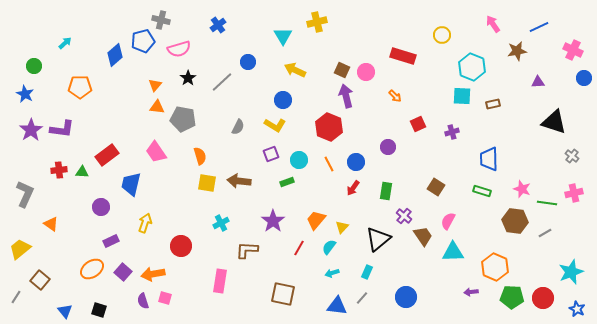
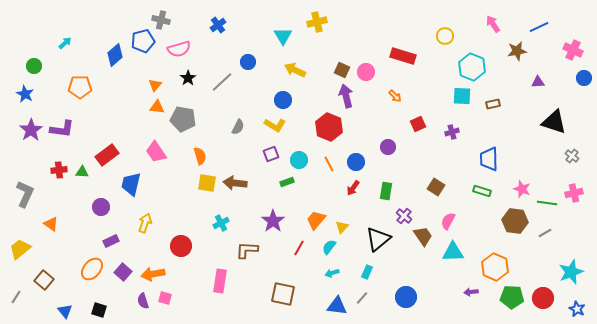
yellow circle at (442, 35): moved 3 px right, 1 px down
brown arrow at (239, 181): moved 4 px left, 2 px down
orange ellipse at (92, 269): rotated 15 degrees counterclockwise
brown square at (40, 280): moved 4 px right
